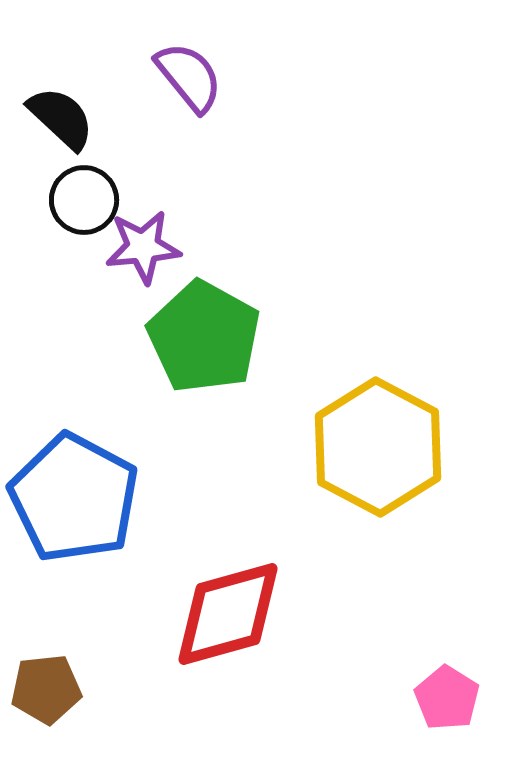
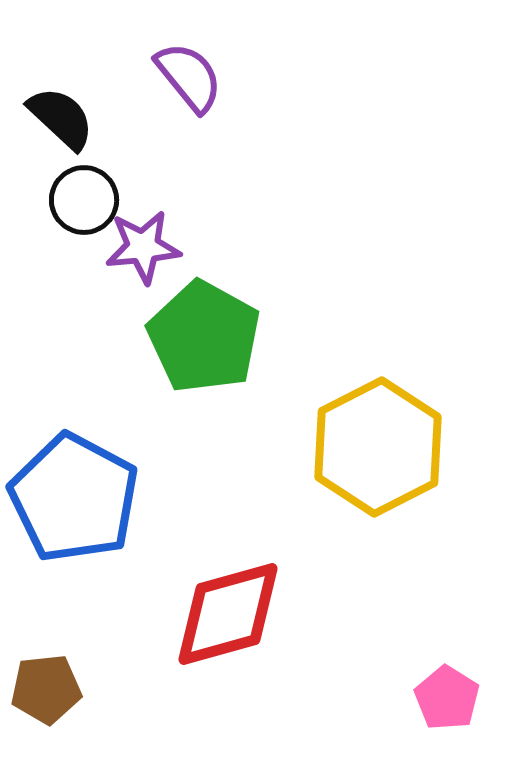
yellow hexagon: rotated 5 degrees clockwise
